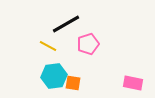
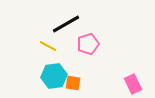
pink rectangle: moved 1 px down; rotated 54 degrees clockwise
